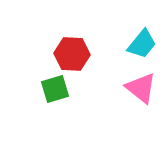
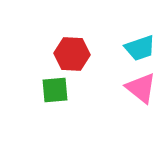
cyan trapezoid: moved 2 px left, 4 px down; rotated 32 degrees clockwise
green square: moved 1 px down; rotated 12 degrees clockwise
